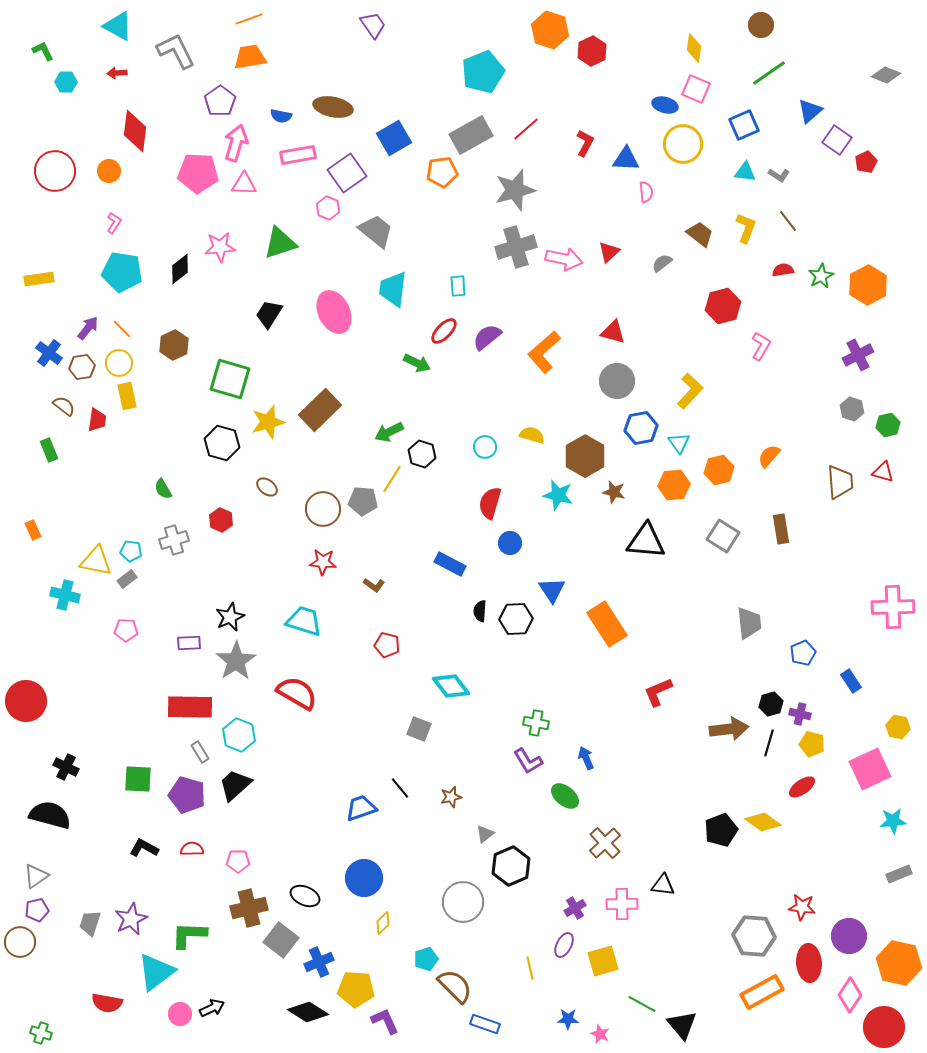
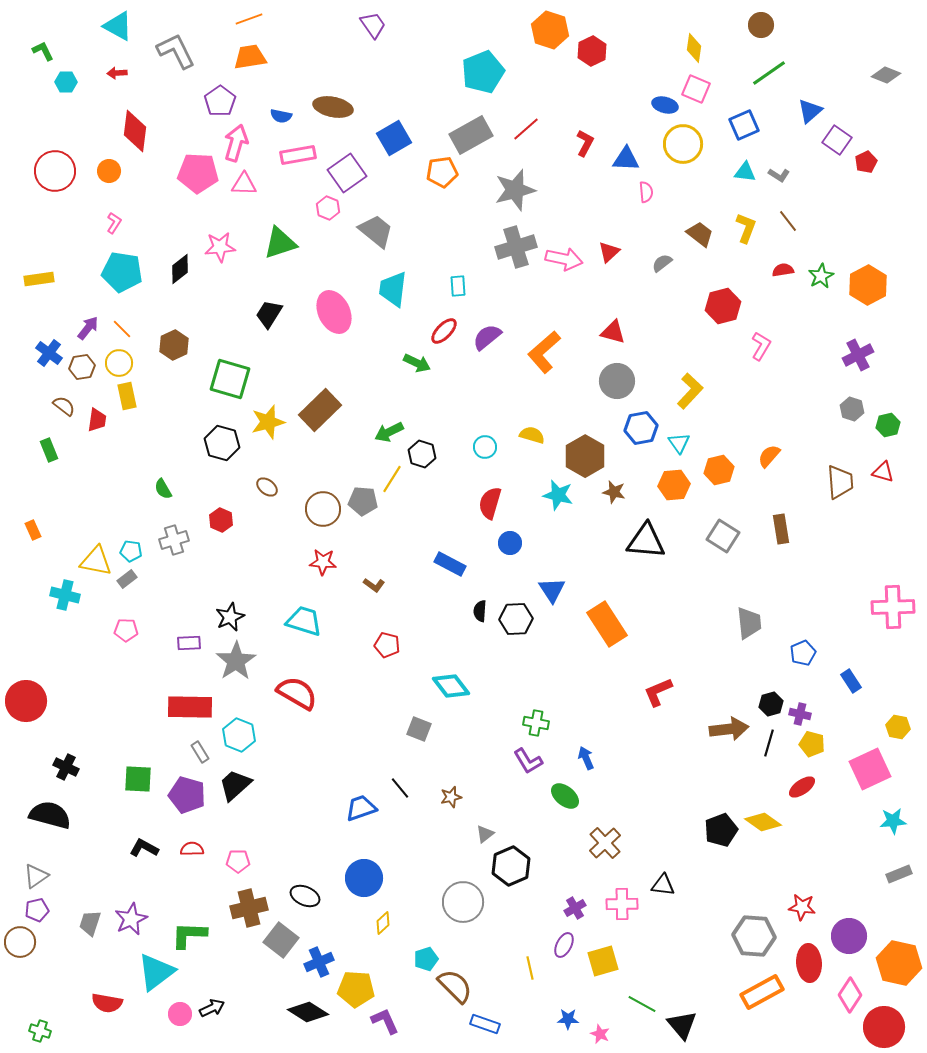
green cross at (41, 1033): moved 1 px left, 2 px up
